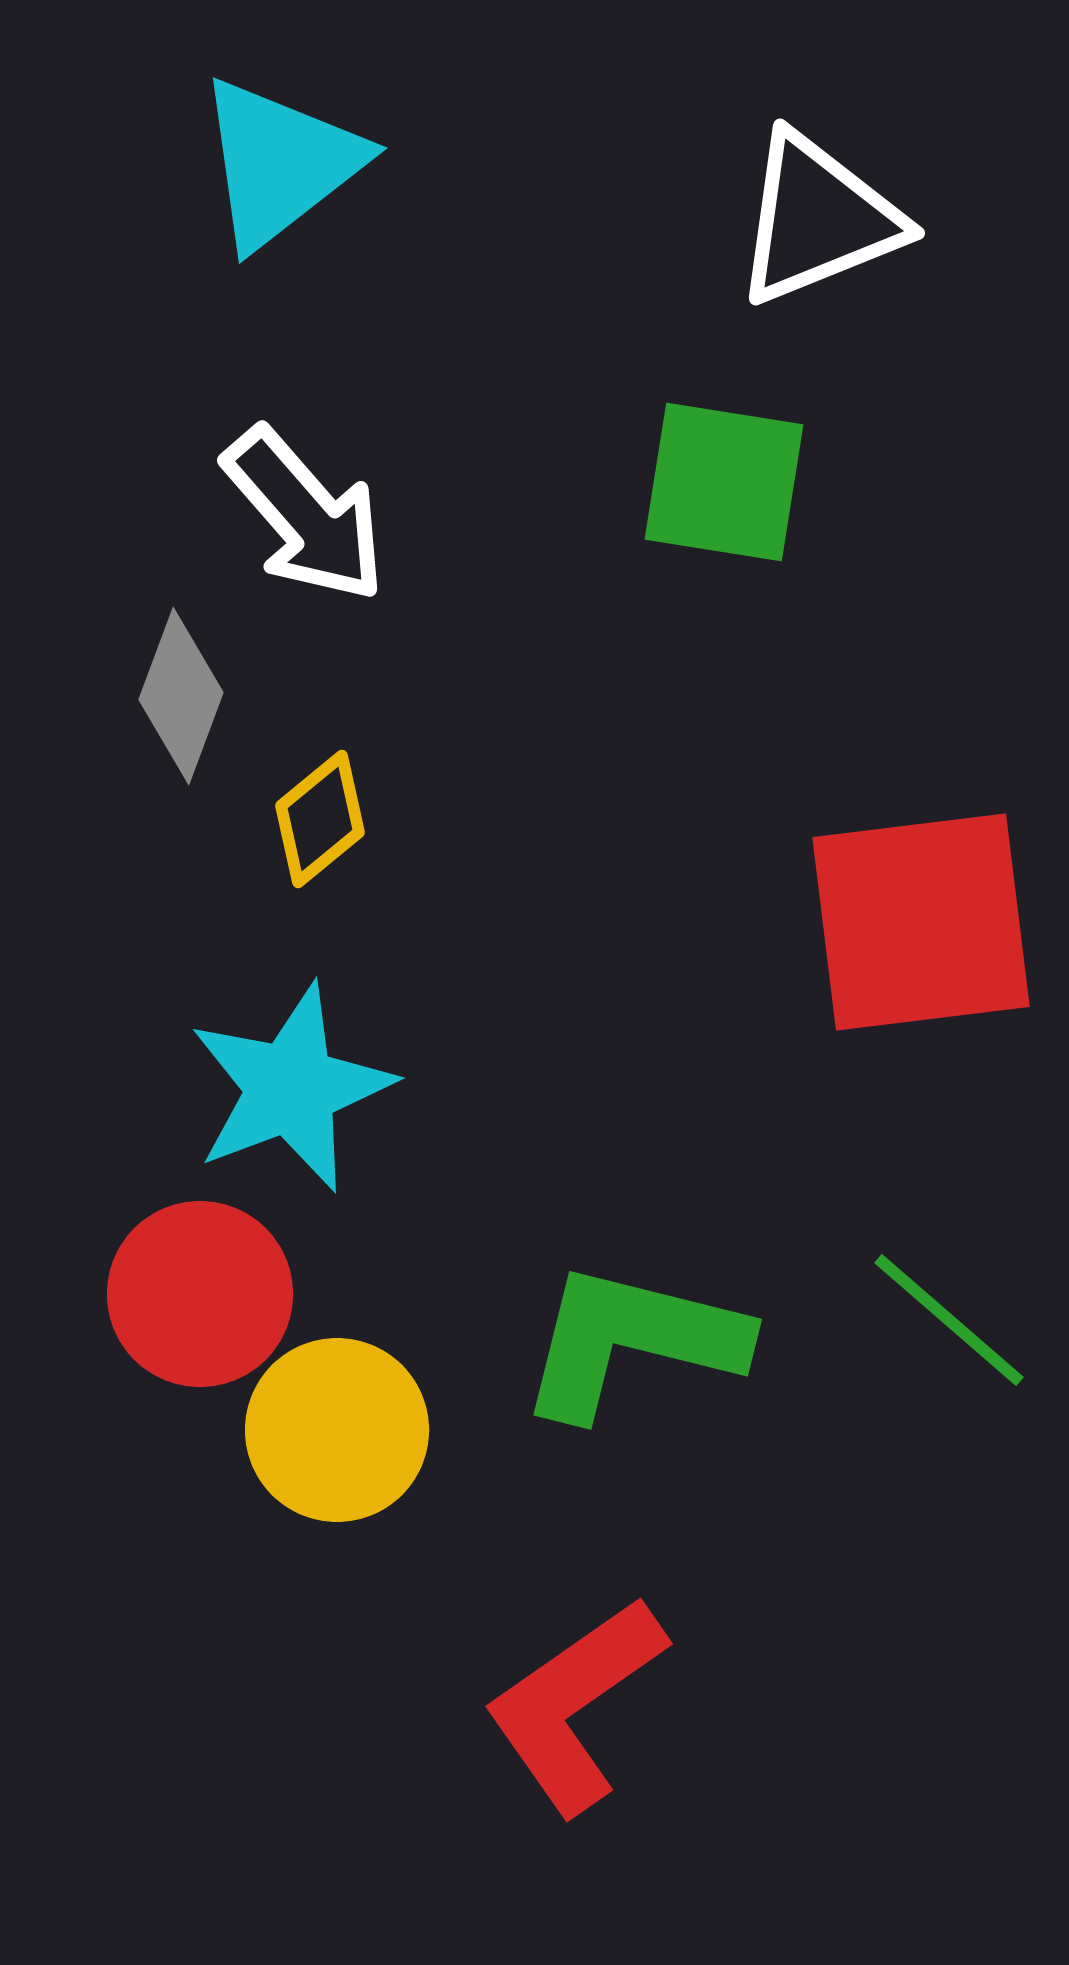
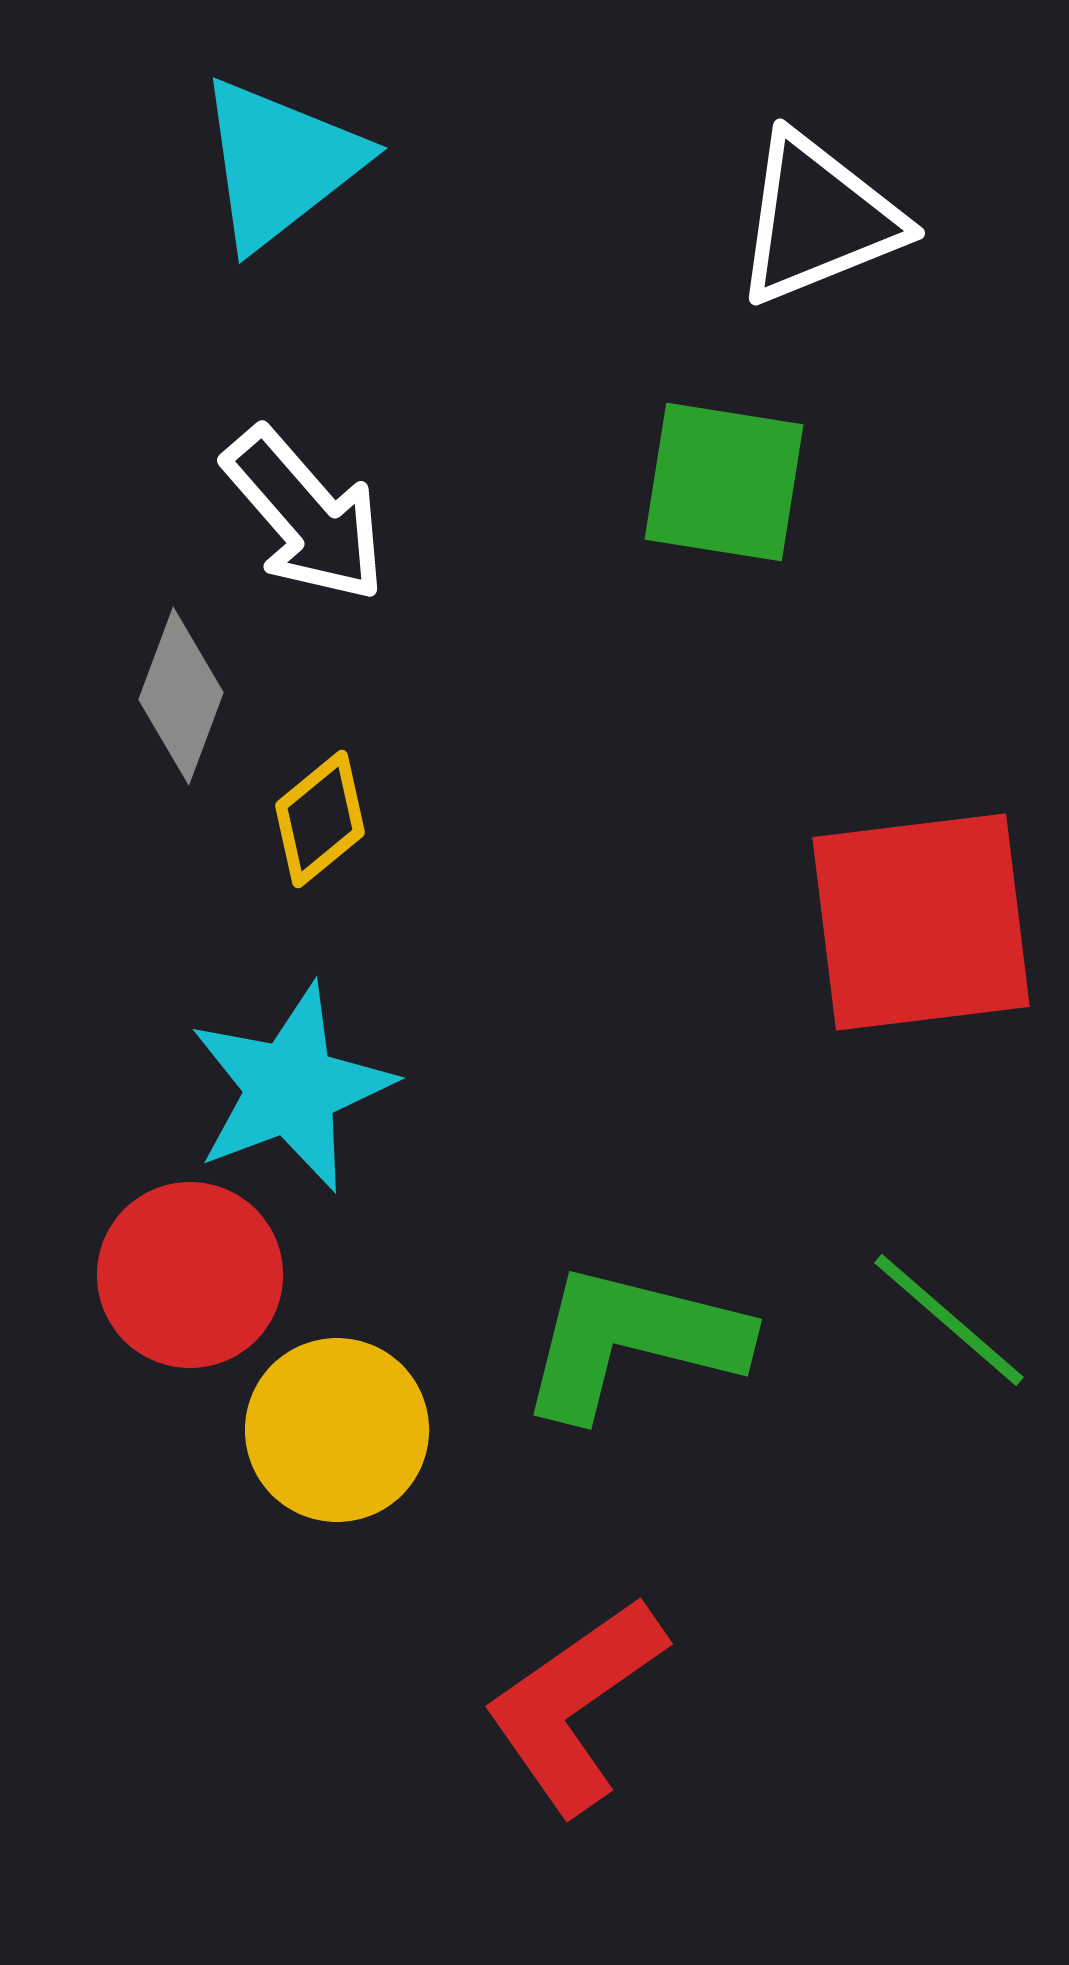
red circle: moved 10 px left, 19 px up
